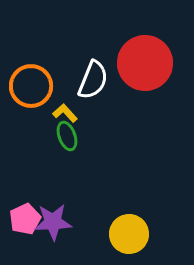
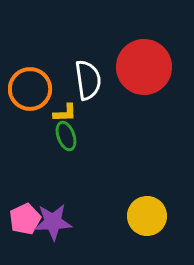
red circle: moved 1 px left, 4 px down
white semicircle: moved 5 px left; rotated 30 degrees counterclockwise
orange circle: moved 1 px left, 3 px down
yellow L-shape: rotated 130 degrees clockwise
green ellipse: moved 1 px left
yellow circle: moved 18 px right, 18 px up
